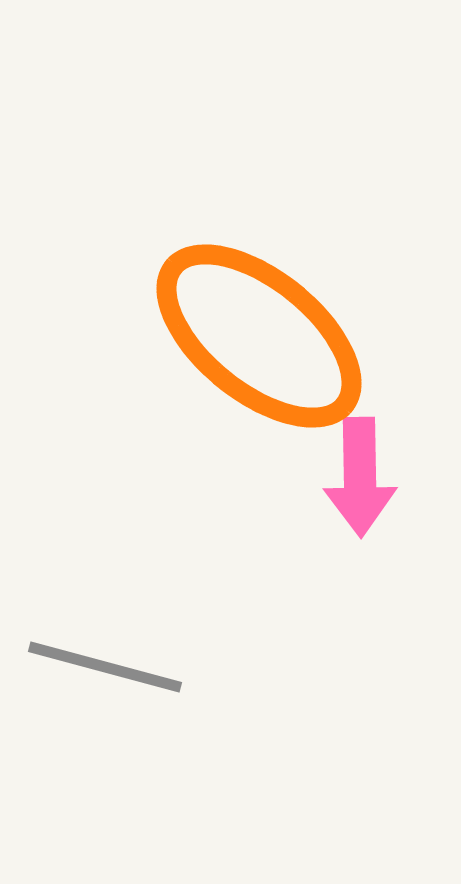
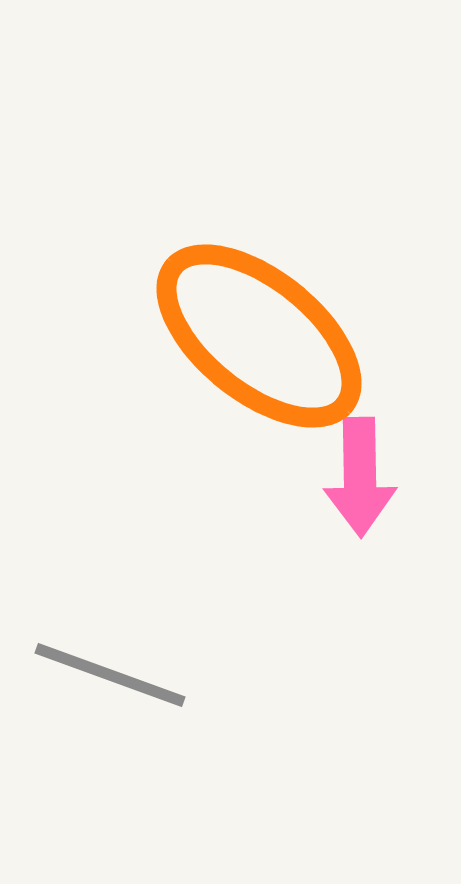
gray line: moved 5 px right, 8 px down; rotated 5 degrees clockwise
